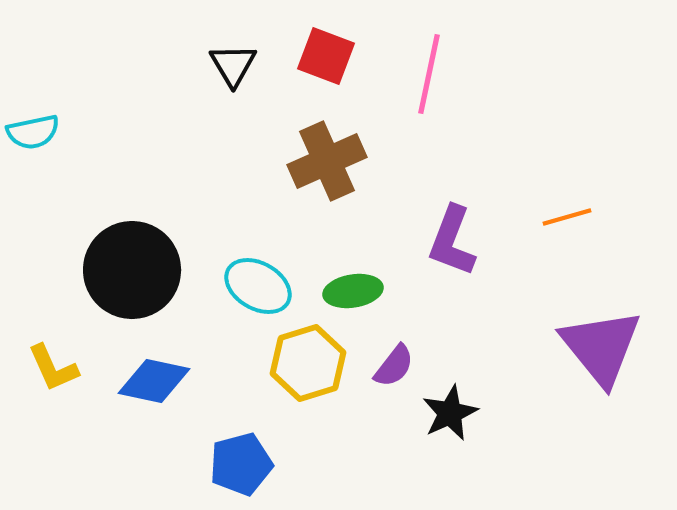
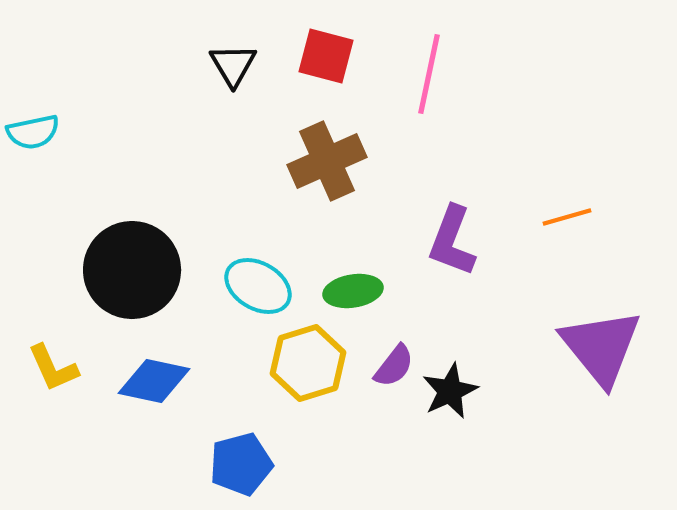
red square: rotated 6 degrees counterclockwise
black star: moved 22 px up
